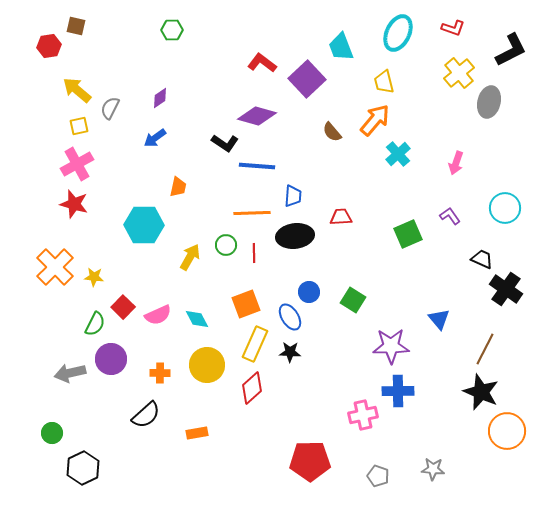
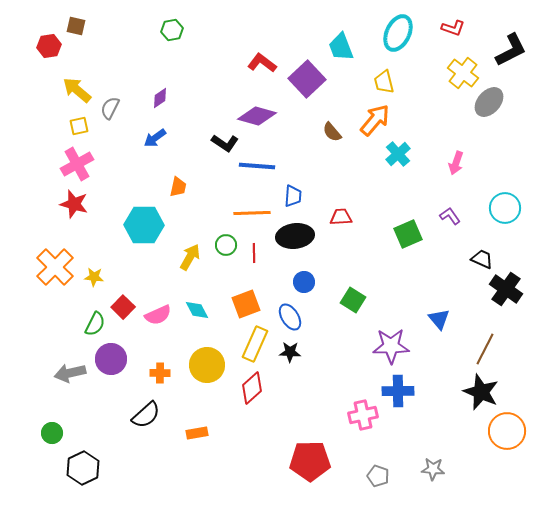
green hexagon at (172, 30): rotated 10 degrees counterclockwise
yellow cross at (459, 73): moved 4 px right; rotated 12 degrees counterclockwise
gray ellipse at (489, 102): rotated 28 degrees clockwise
blue circle at (309, 292): moved 5 px left, 10 px up
cyan diamond at (197, 319): moved 9 px up
